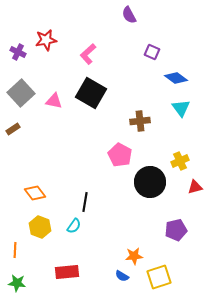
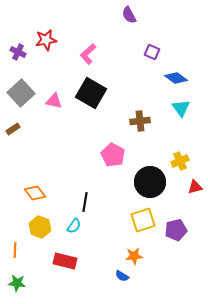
pink pentagon: moved 7 px left
red rectangle: moved 2 px left, 11 px up; rotated 20 degrees clockwise
yellow square: moved 16 px left, 57 px up
